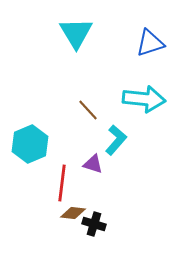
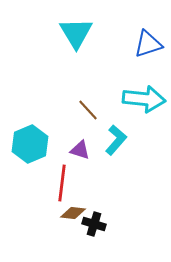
blue triangle: moved 2 px left, 1 px down
purple triangle: moved 13 px left, 14 px up
